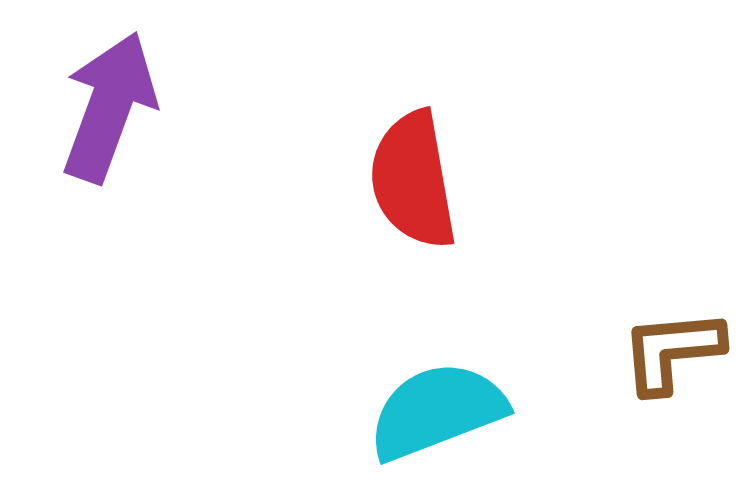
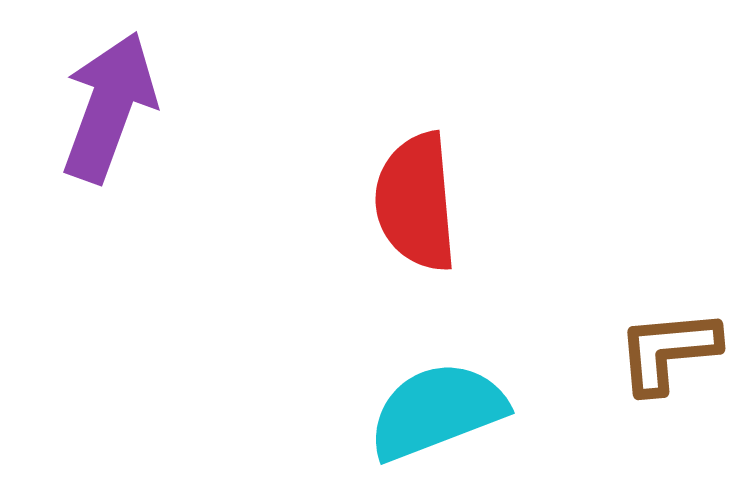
red semicircle: moved 3 px right, 22 px down; rotated 5 degrees clockwise
brown L-shape: moved 4 px left
